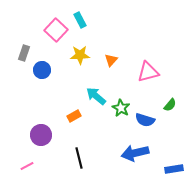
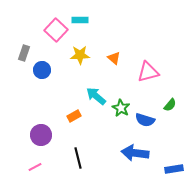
cyan rectangle: rotated 63 degrees counterclockwise
orange triangle: moved 3 px right, 2 px up; rotated 32 degrees counterclockwise
blue arrow: rotated 20 degrees clockwise
black line: moved 1 px left
pink line: moved 8 px right, 1 px down
